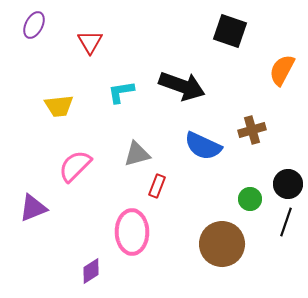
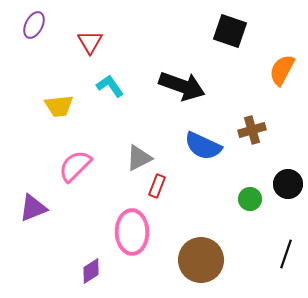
cyan L-shape: moved 11 px left, 6 px up; rotated 64 degrees clockwise
gray triangle: moved 2 px right, 4 px down; rotated 12 degrees counterclockwise
black line: moved 32 px down
brown circle: moved 21 px left, 16 px down
